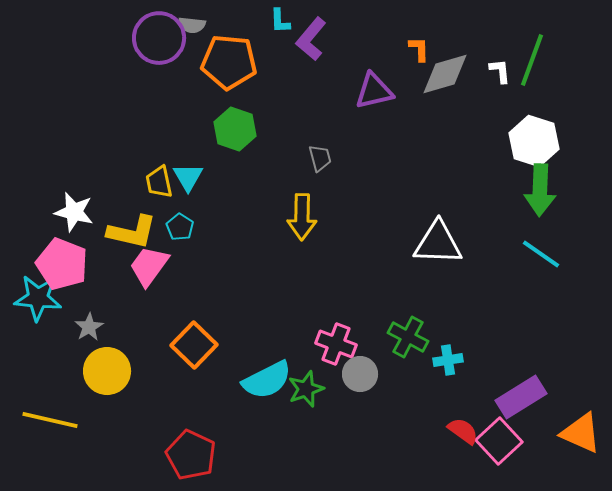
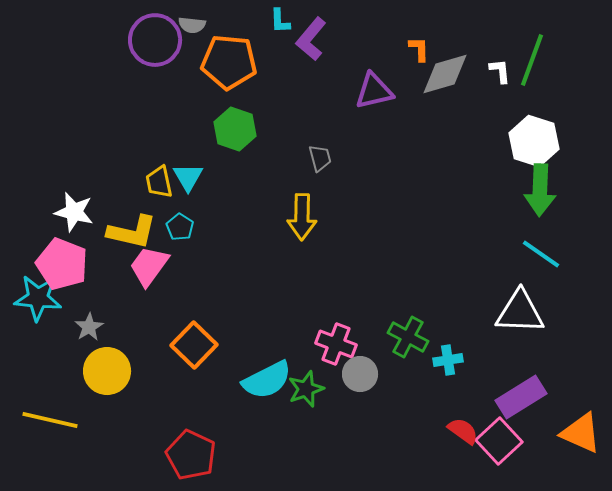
purple circle: moved 4 px left, 2 px down
white triangle: moved 82 px right, 69 px down
